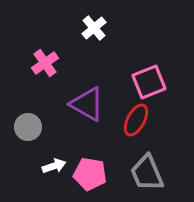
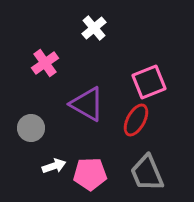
gray circle: moved 3 px right, 1 px down
pink pentagon: rotated 12 degrees counterclockwise
